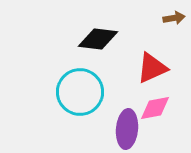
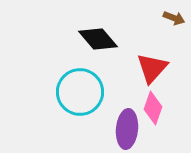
brown arrow: rotated 30 degrees clockwise
black diamond: rotated 42 degrees clockwise
red triangle: rotated 24 degrees counterclockwise
pink diamond: moved 2 px left; rotated 60 degrees counterclockwise
